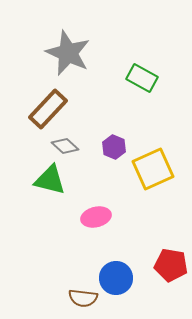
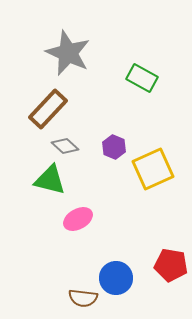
pink ellipse: moved 18 px left, 2 px down; rotated 16 degrees counterclockwise
